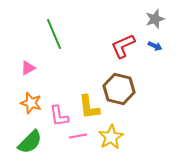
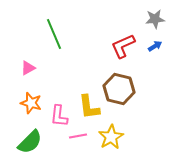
gray star: rotated 12 degrees clockwise
blue arrow: rotated 56 degrees counterclockwise
pink L-shape: rotated 15 degrees clockwise
